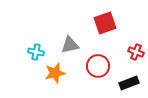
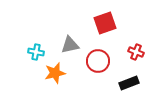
red circle: moved 5 px up
